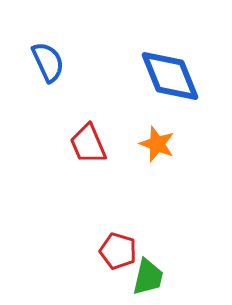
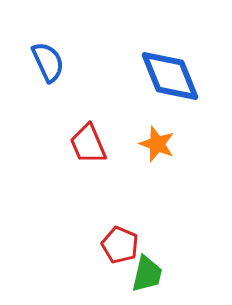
red pentagon: moved 2 px right, 6 px up; rotated 6 degrees clockwise
green trapezoid: moved 1 px left, 3 px up
